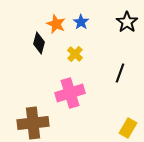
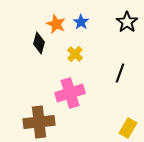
brown cross: moved 6 px right, 1 px up
